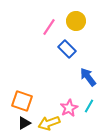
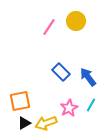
blue rectangle: moved 6 px left, 23 px down
orange square: moved 2 px left; rotated 30 degrees counterclockwise
cyan line: moved 2 px right, 1 px up
yellow arrow: moved 3 px left
